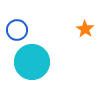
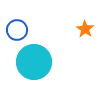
cyan circle: moved 2 px right
